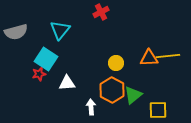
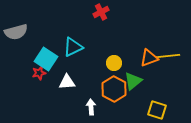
cyan triangle: moved 13 px right, 17 px down; rotated 25 degrees clockwise
orange triangle: rotated 18 degrees counterclockwise
yellow circle: moved 2 px left
red star: moved 1 px up
white triangle: moved 1 px up
orange hexagon: moved 2 px right, 1 px up
green triangle: moved 14 px up
yellow square: moved 1 px left; rotated 18 degrees clockwise
